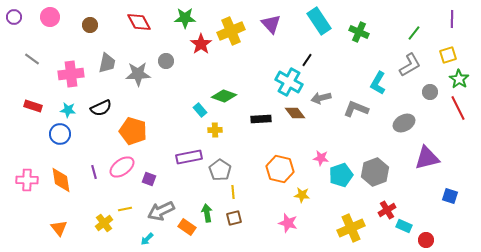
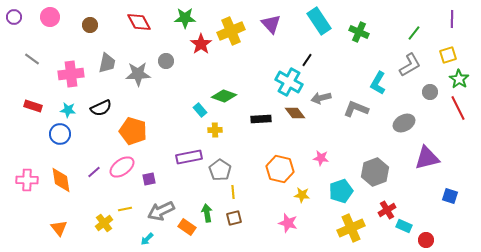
purple line at (94, 172): rotated 64 degrees clockwise
cyan pentagon at (341, 175): moved 16 px down
purple square at (149, 179): rotated 32 degrees counterclockwise
